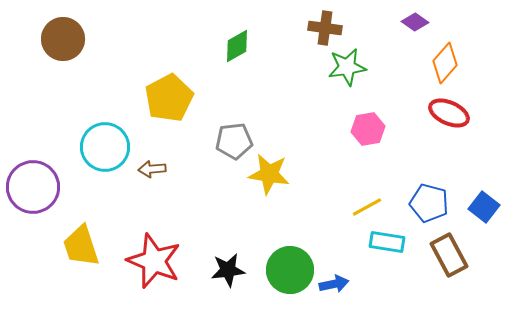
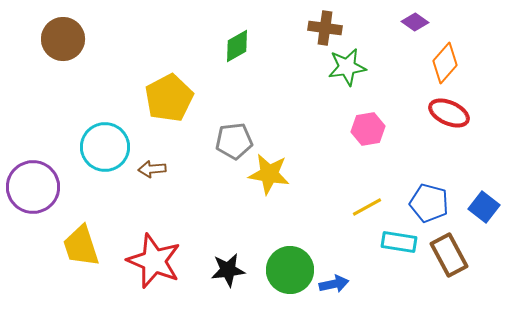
cyan rectangle: moved 12 px right
